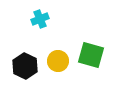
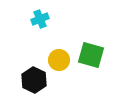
yellow circle: moved 1 px right, 1 px up
black hexagon: moved 9 px right, 14 px down
